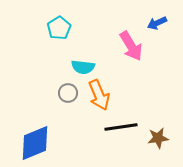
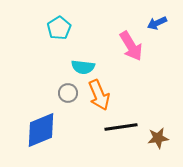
blue diamond: moved 6 px right, 13 px up
